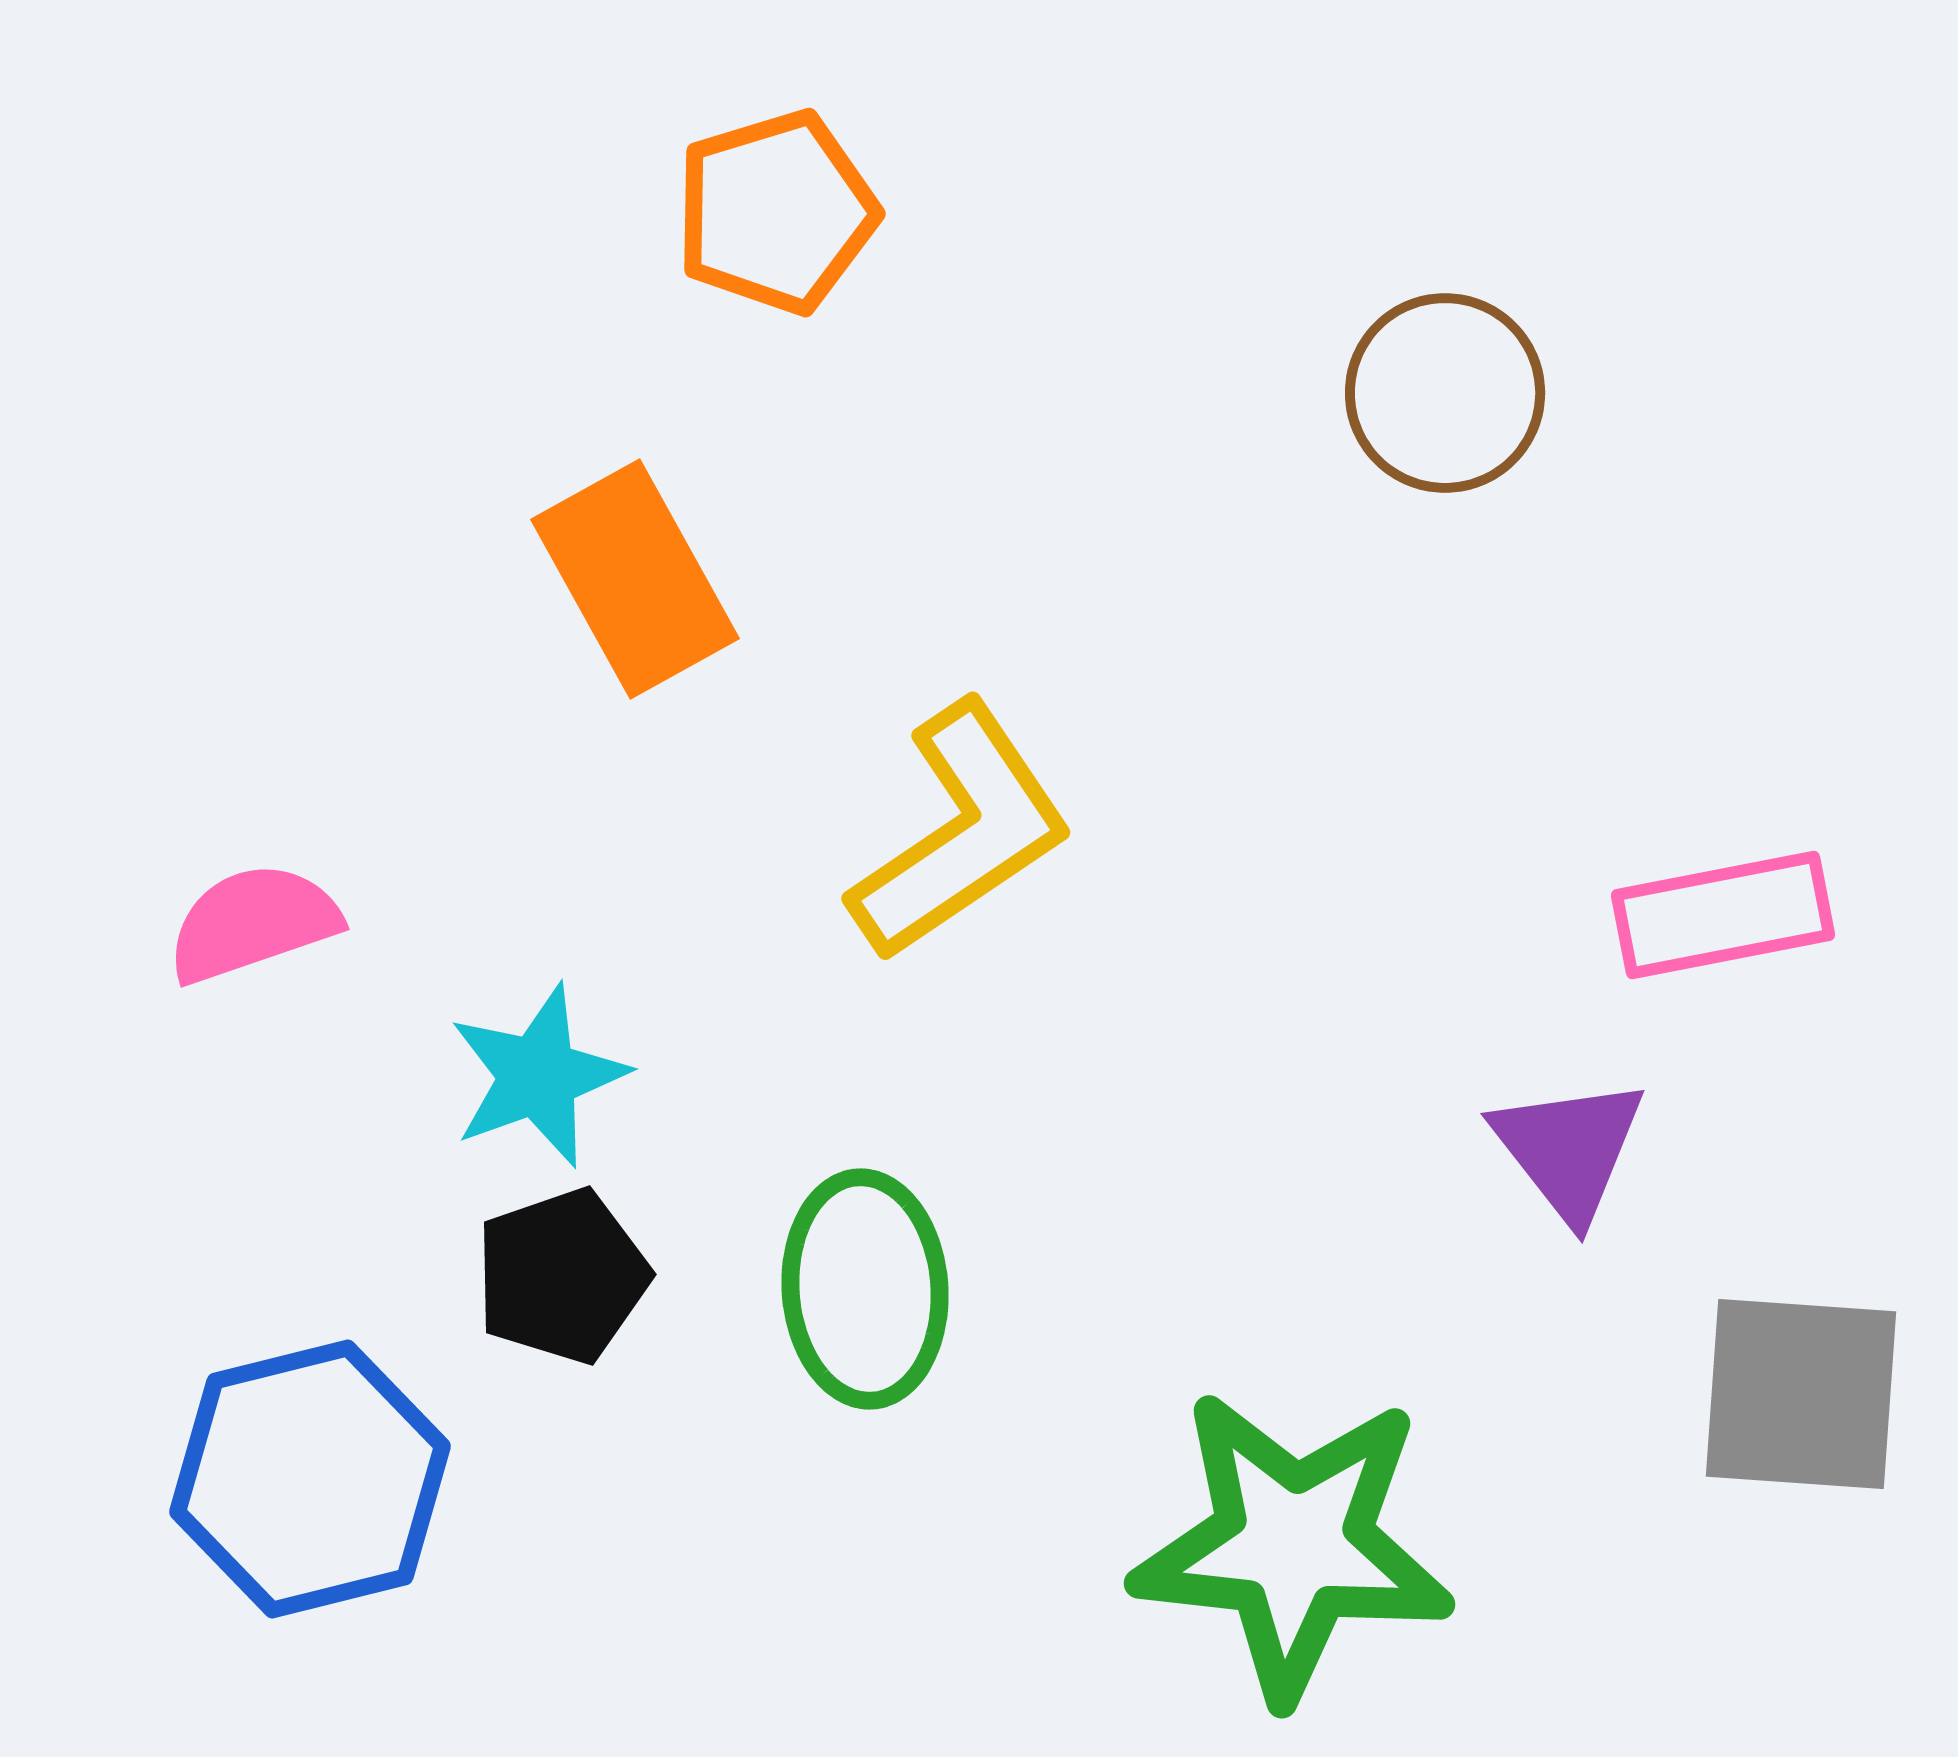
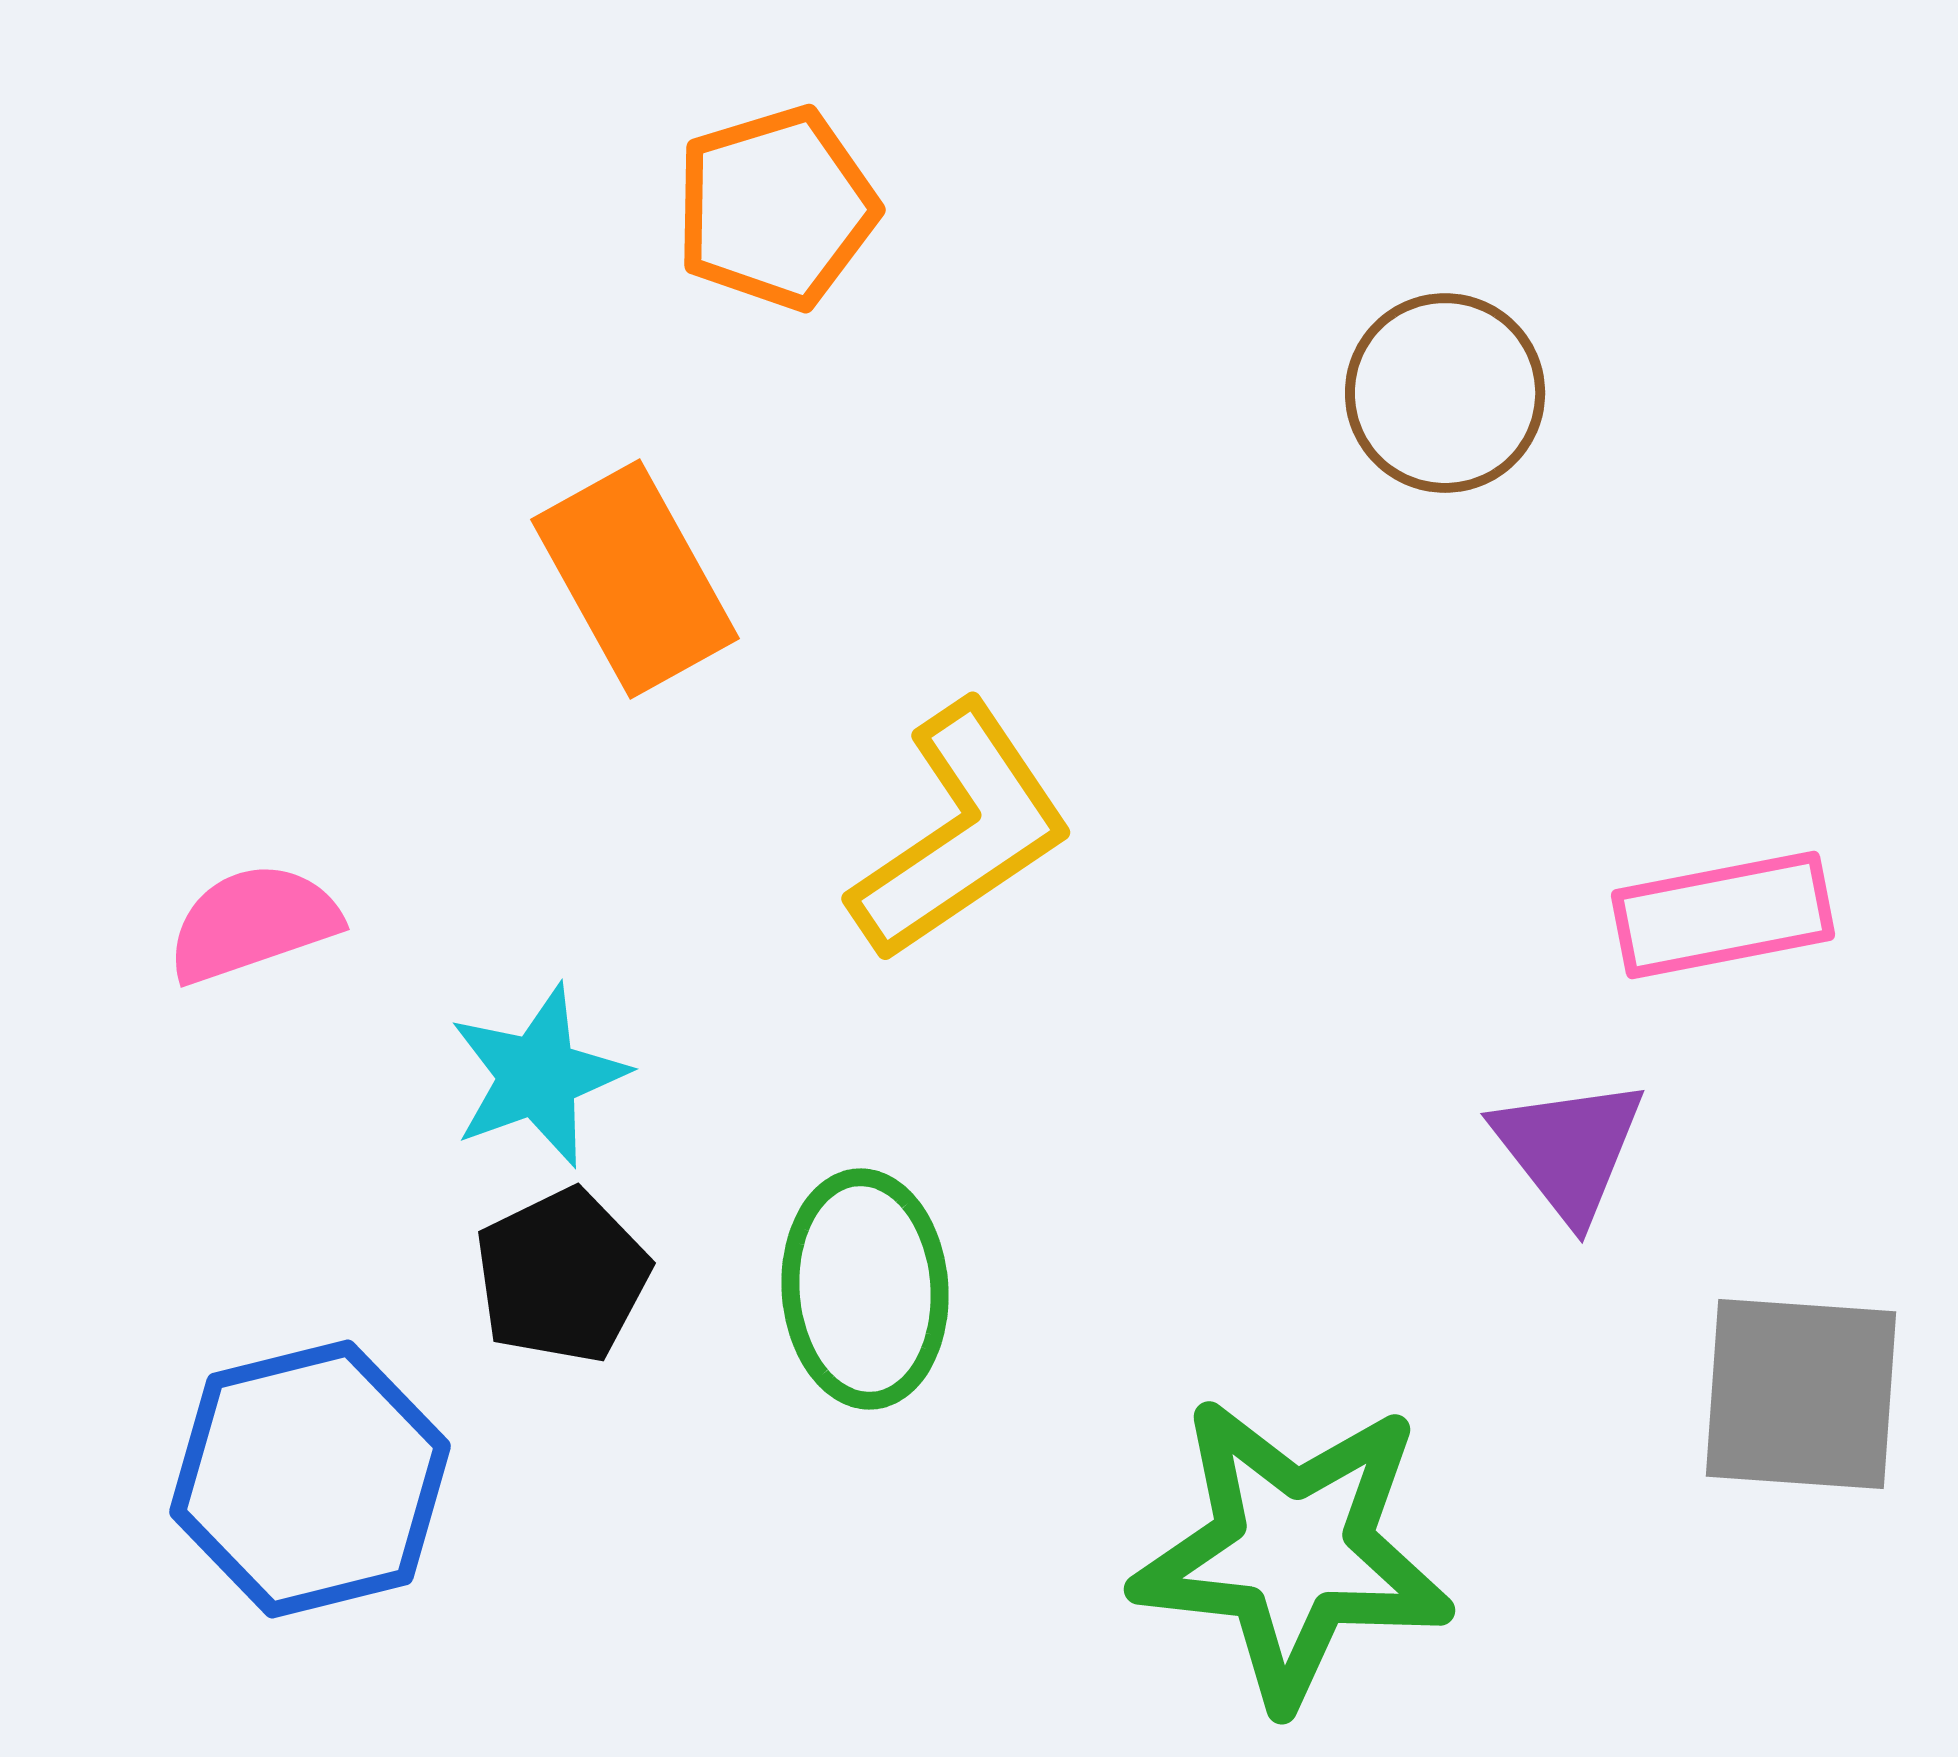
orange pentagon: moved 4 px up
black pentagon: rotated 7 degrees counterclockwise
green star: moved 6 px down
